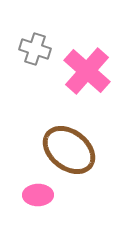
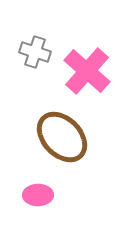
gray cross: moved 3 px down
brown ellipse: moved 7 px left, 13 px up; rotated 8 degrees clockwise
